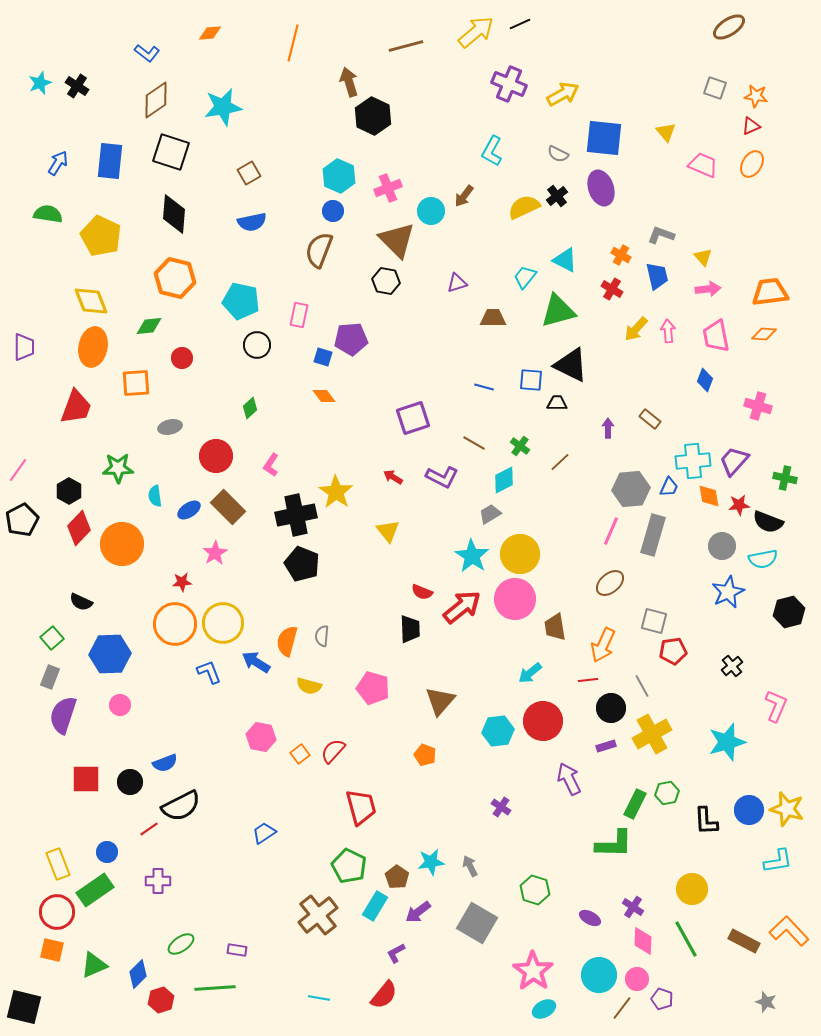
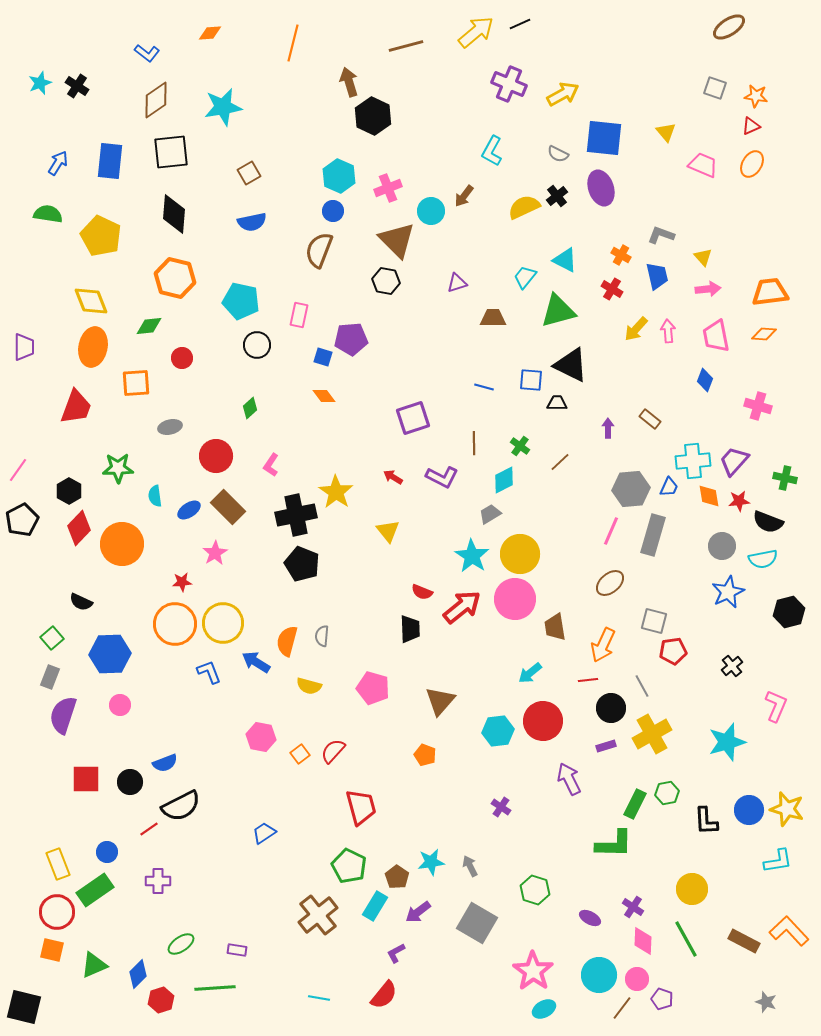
black square at (171, 152): rotated 24 degrees counterclockwise
brown line at (474, 443): rotated 60 degrees clockwise
red star at (739, 505): moved 4 px up
